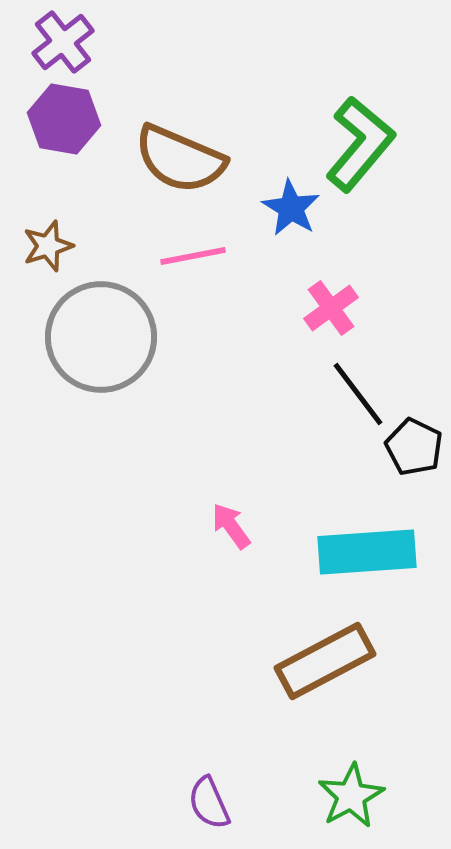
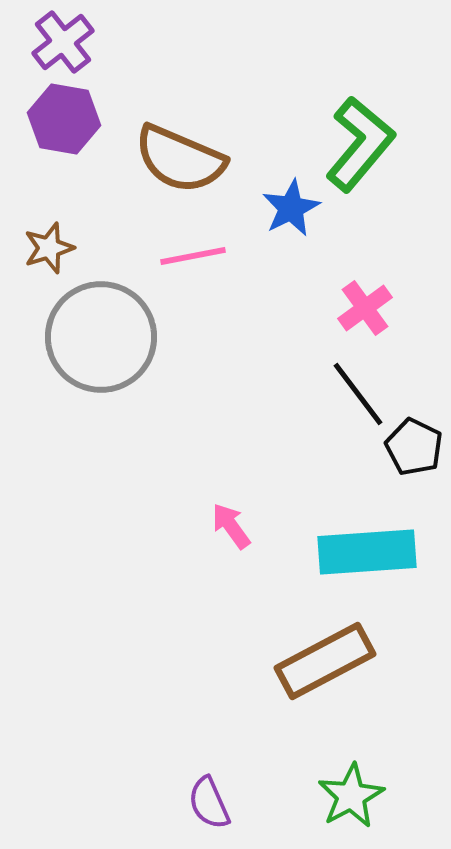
blue star: rotated 14 degrees clockwise
brown star: moved 1 px right, 2 px down
pink cross: moved 34 px right
